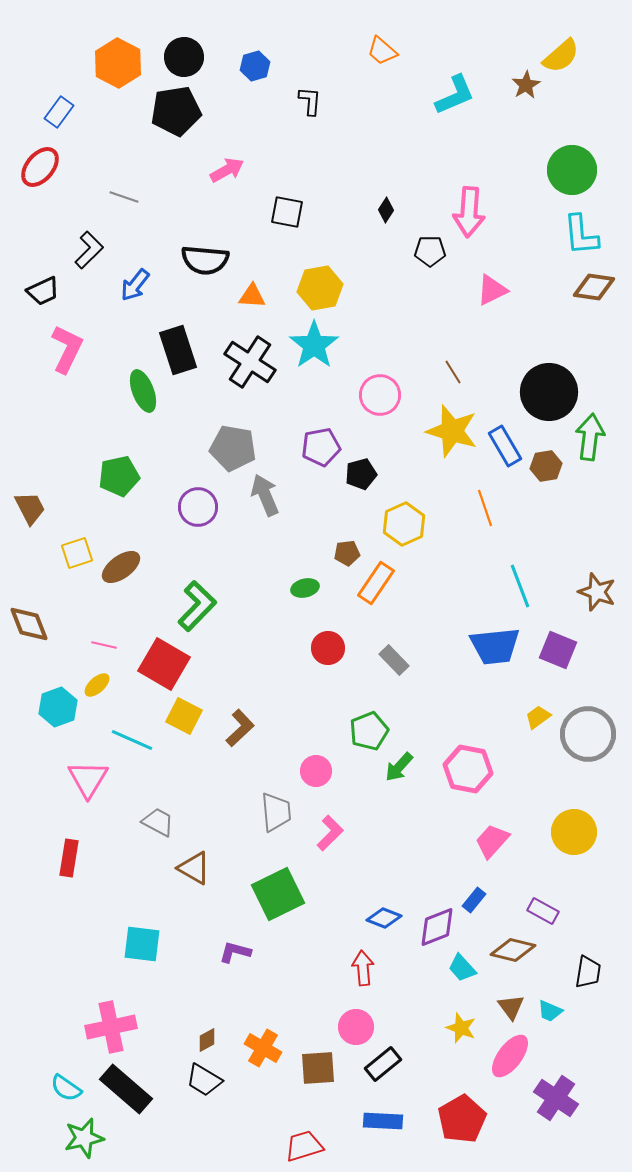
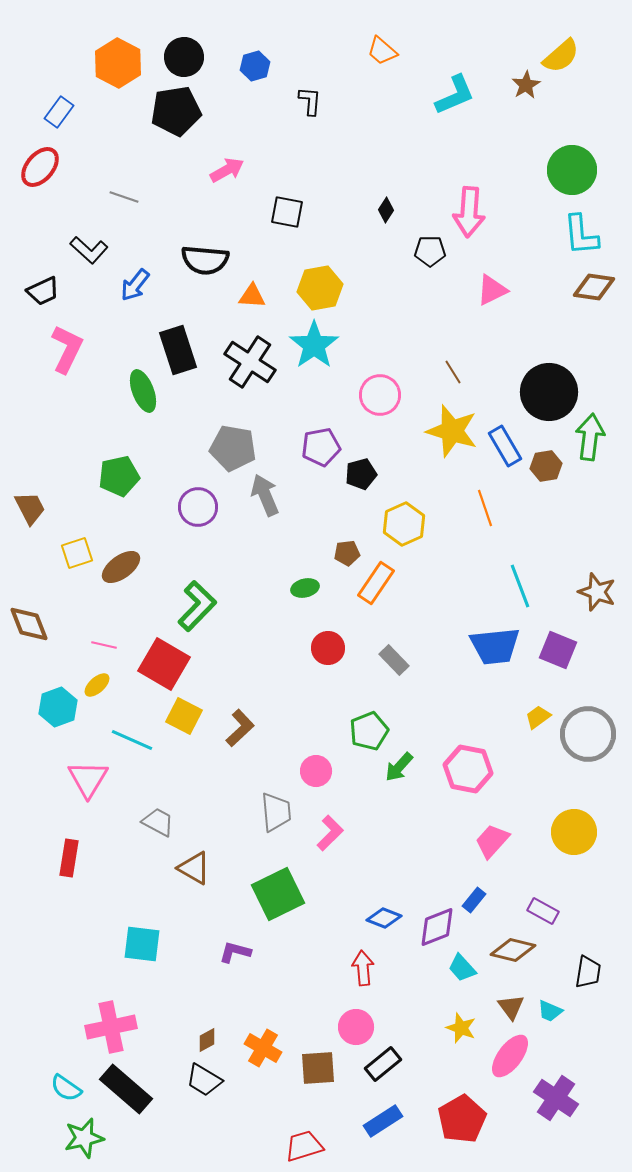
black L-shape at (89, 250): rotated 87 degrees clockwise
blue rectangle at (383, 1121): rotated 36 degrees counterclockwise
